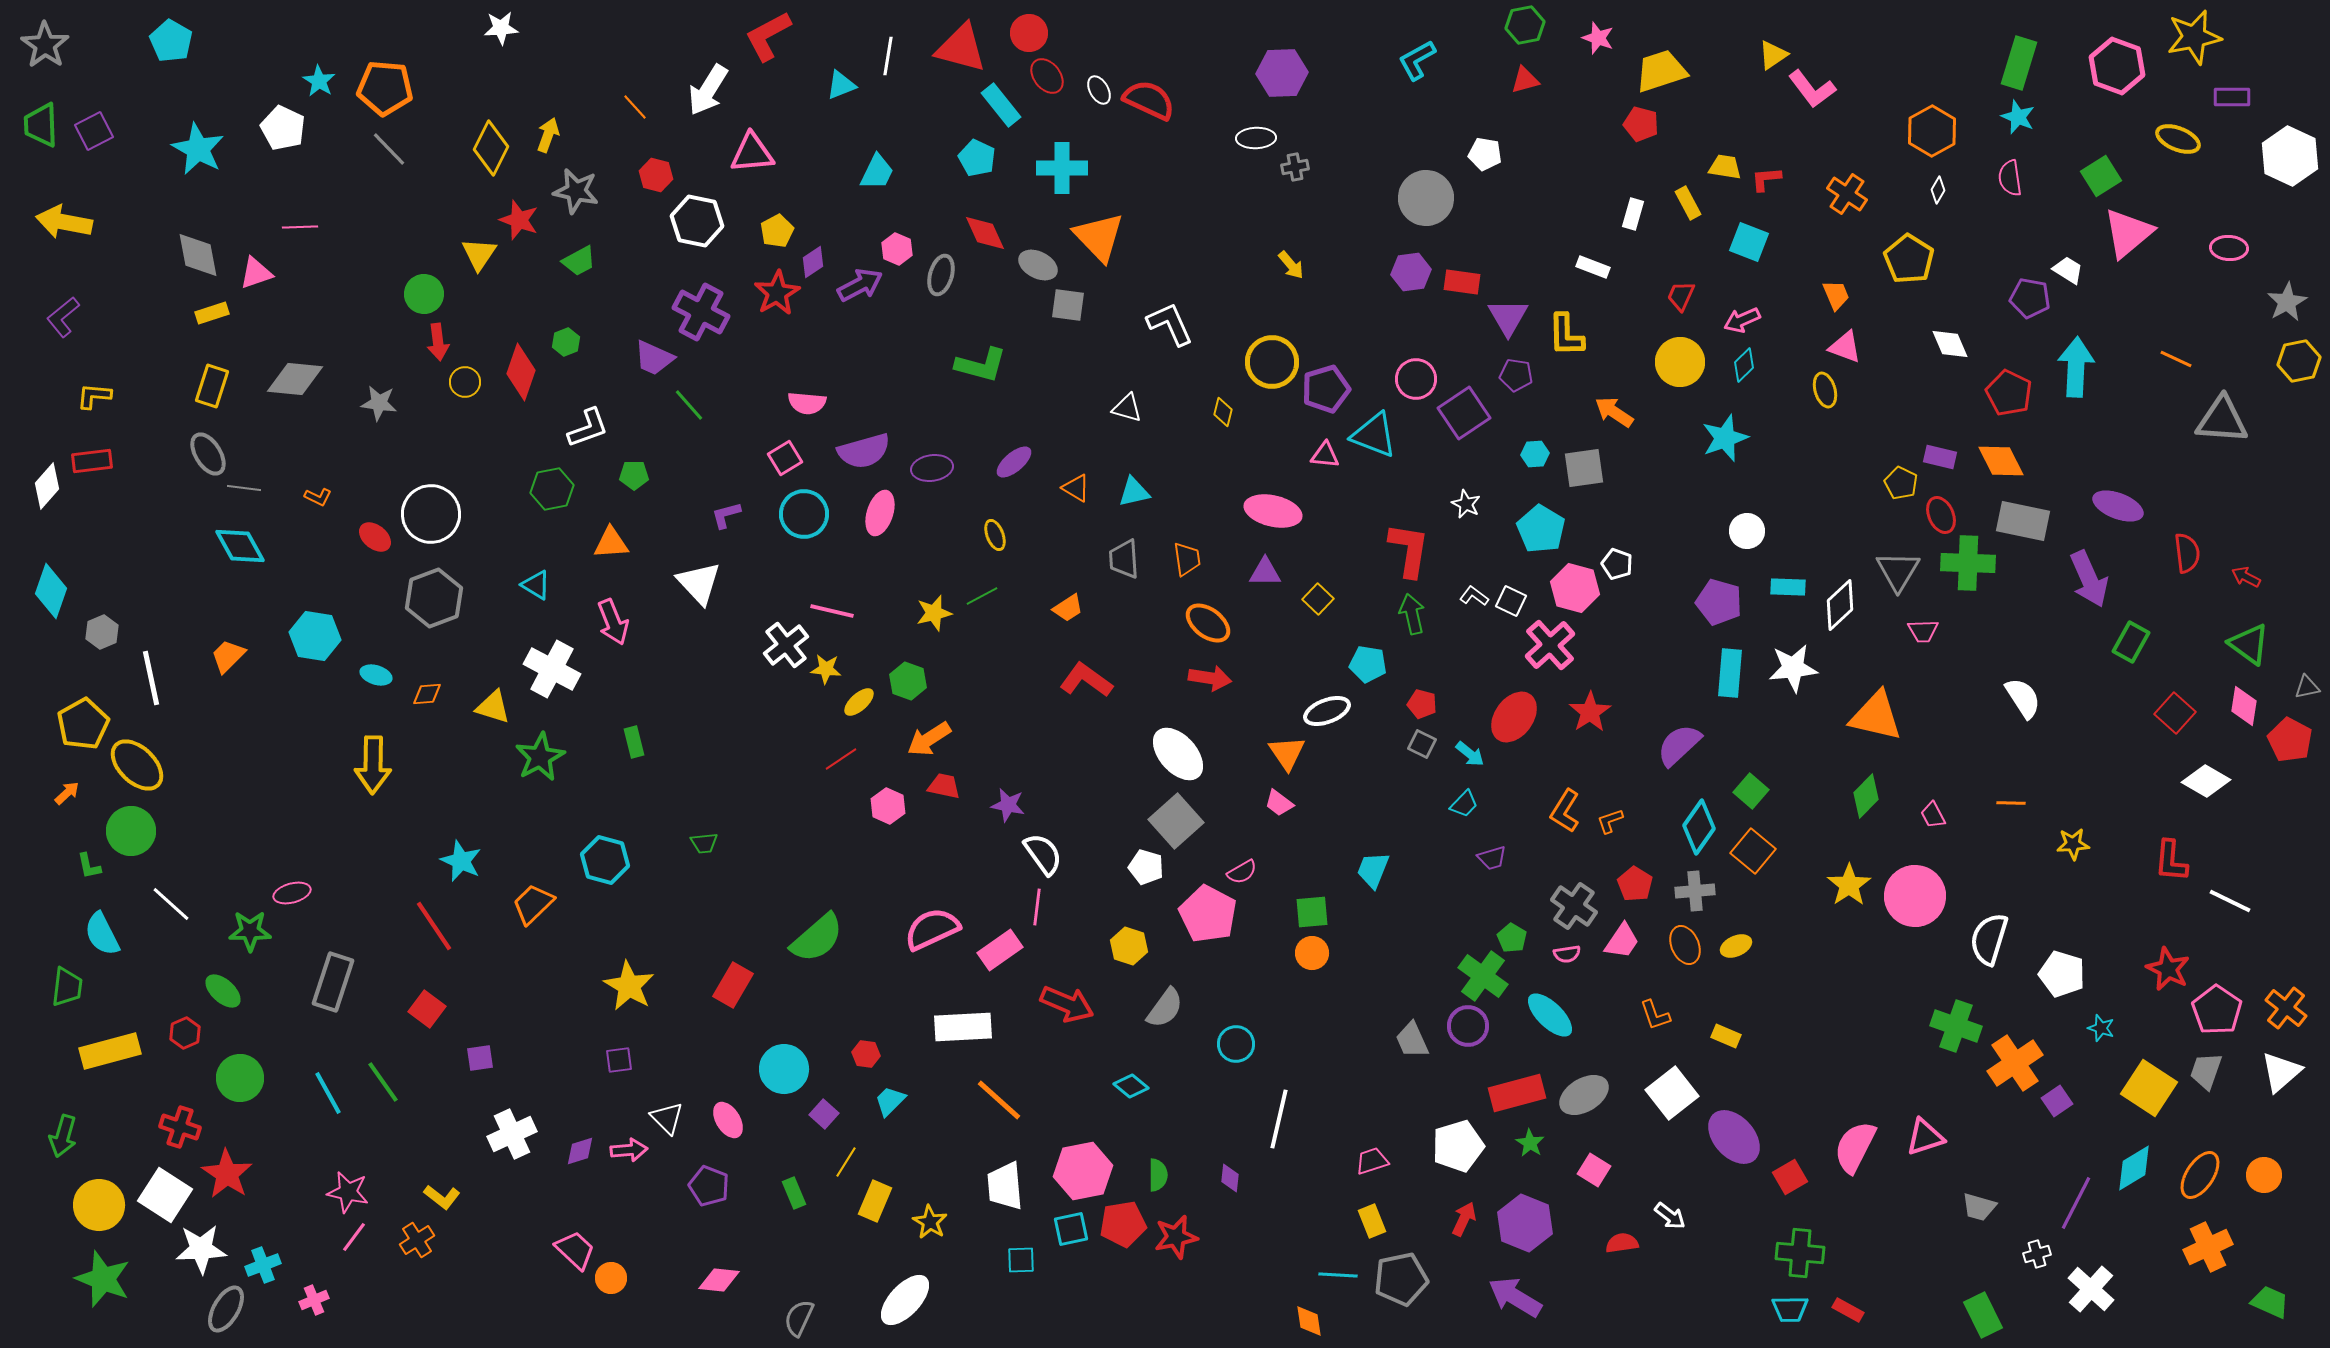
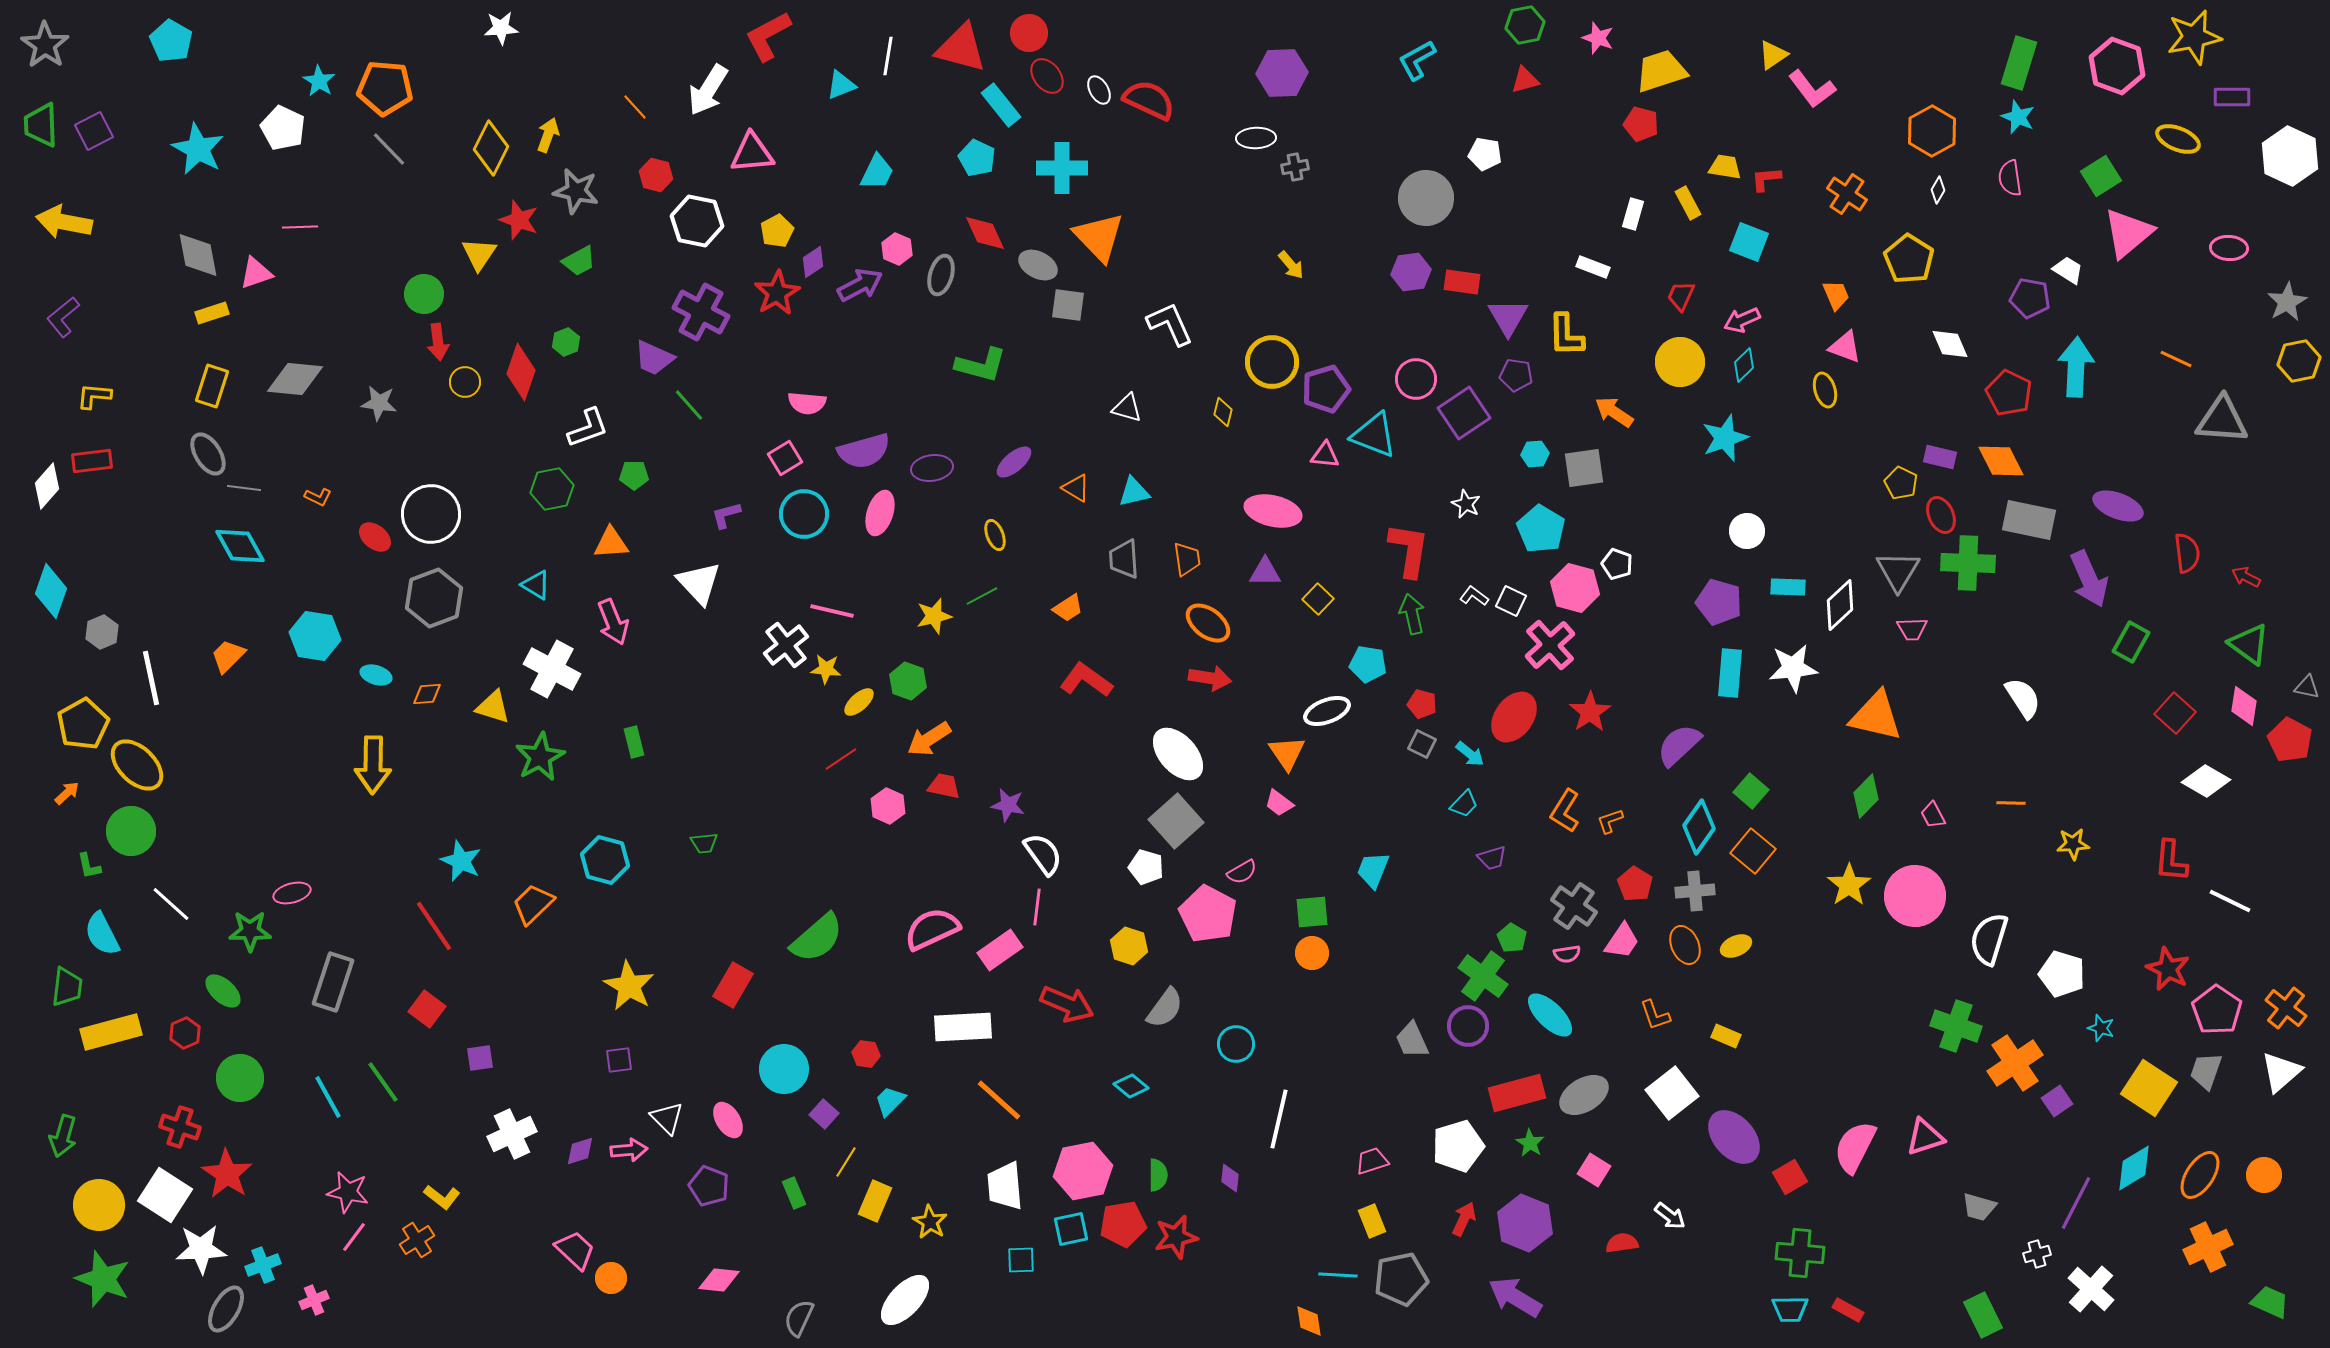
gray rectangle at (2023, 521): moved 6 px right, 1 px up
yellow star at (934, 613): moved 3 px down
pink trapezoid at (1923, 631): moved 11 px left, 2 px up
gray triangle at (2307, 687): rotated 24 degrees clockwise
yellow rectangle at (110, 1051): moved 1 px right, 19 px up
cyan line at (328, 1093): moved 4 px down
